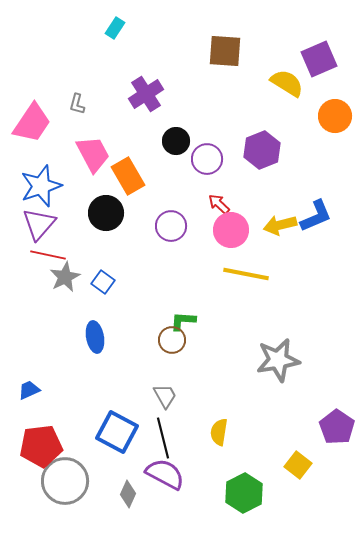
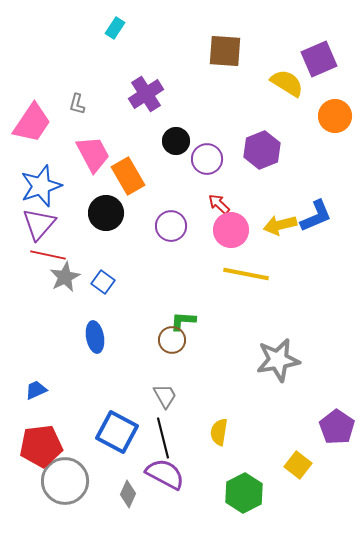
blue trapezoid at (29, 390): moved 7 px right
